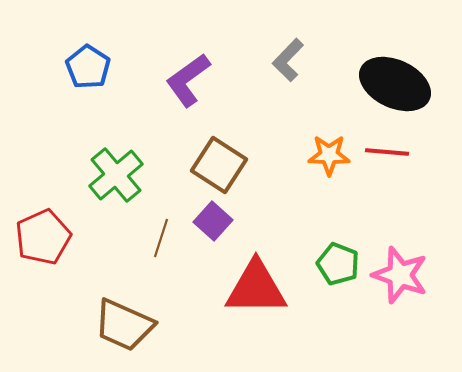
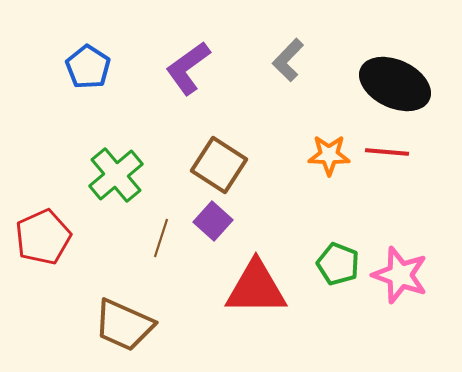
purple L-shape: moved 12 px up
